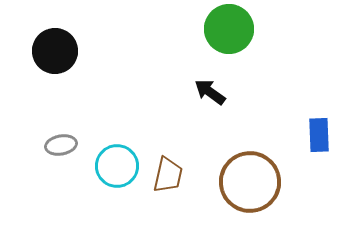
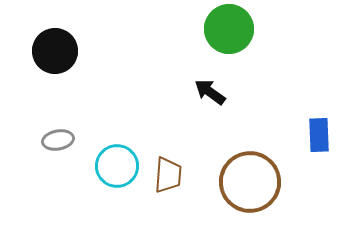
gray ellipse: moved 3 px left, 5 px up
brown trapezoid: rotated 9 degrees counterclockwise
